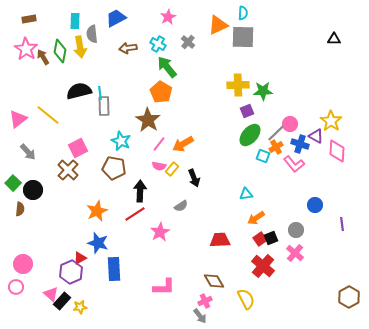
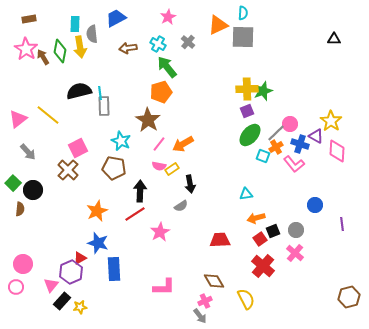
cyan rectangle at (75, 21): moved 3 px down
yellow cross at (238, 85): moved 9 px right, 4 px down
green star at (263, 91): rotated 18 degrees counterclockwise
orange pentagon at (161, 92): rotated 25 degrees clockwise
yellow rectangle at (172, 169): rotated 16 degrees clockwise
black arrow at (194, 178): moved 4 px left, 6 px down; rotated 12 degrees clockwise
orange arrow at (256, 218): rotated 18 degrees clockwise
black square at (271, 238): moved 2 px right, 7 px up
pink triangle at (51, 294): moved 9 px up; rotated 28 degrees clockwise
brown hexagon at (349, 297): rotated 15 degrees clockwise
